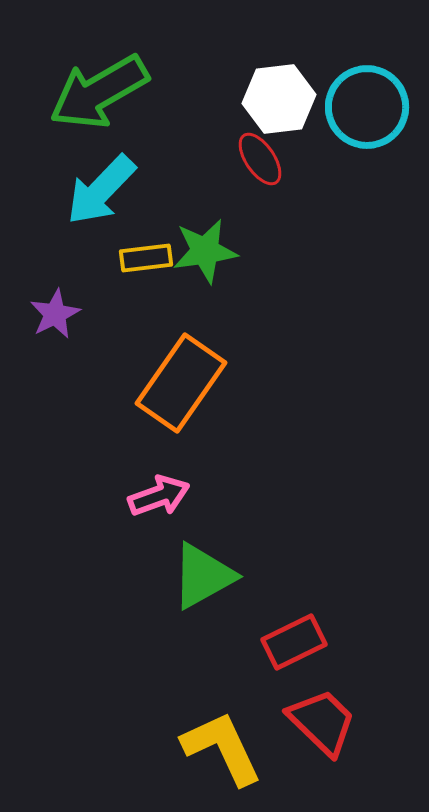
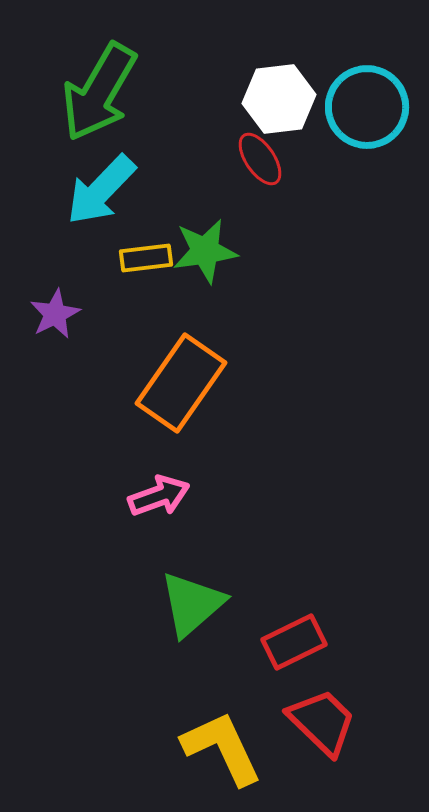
green arrow: rotated 30 degrees counterclockwise
green triangle: moved 11 px left, 28 px down; rotated 12 degrees counterclockwise
